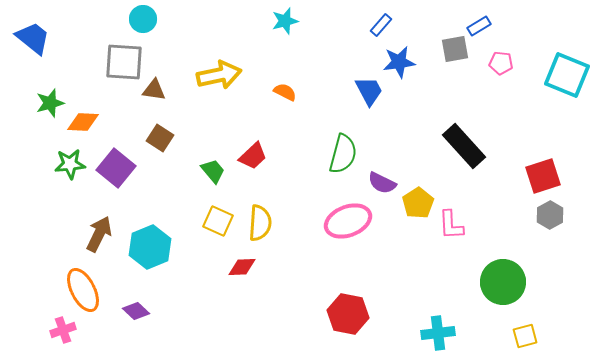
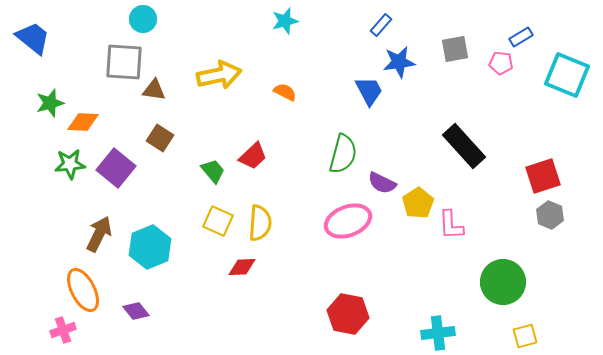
blue rectangle at (479, 26): moved 42 px right, 11 px down
gray hexagon at (550, 215): rotated 8 degrees counterclockwise
purple diamond at (136, 311): rotated 8 degrees clockwise
